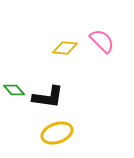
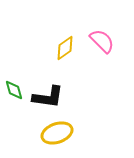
yellow diamond: rotated 40 degrees counterclockwise
green diamond: rotated 25 degrees clockwise
